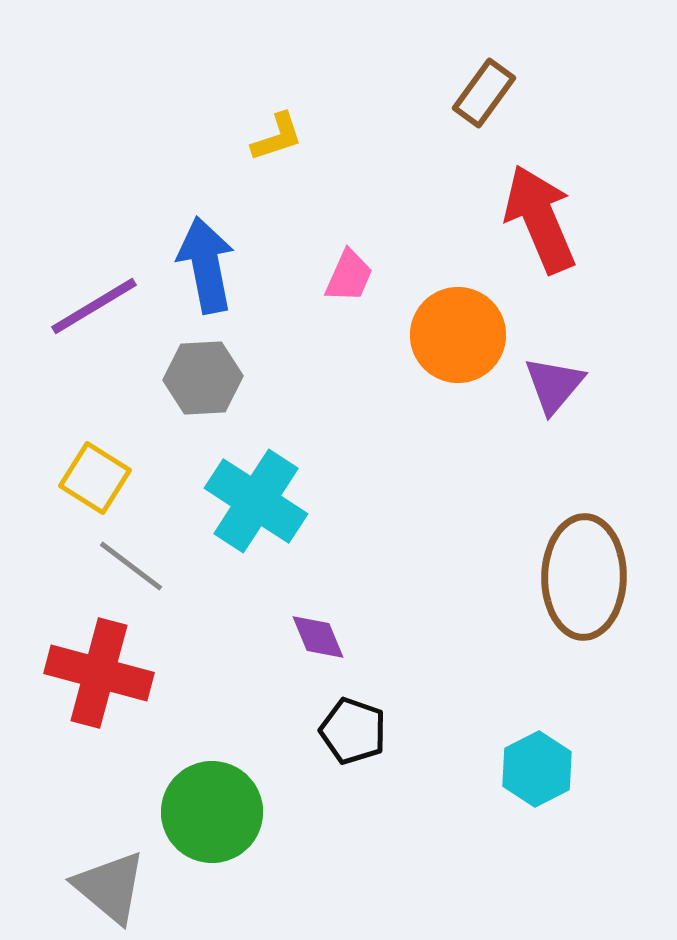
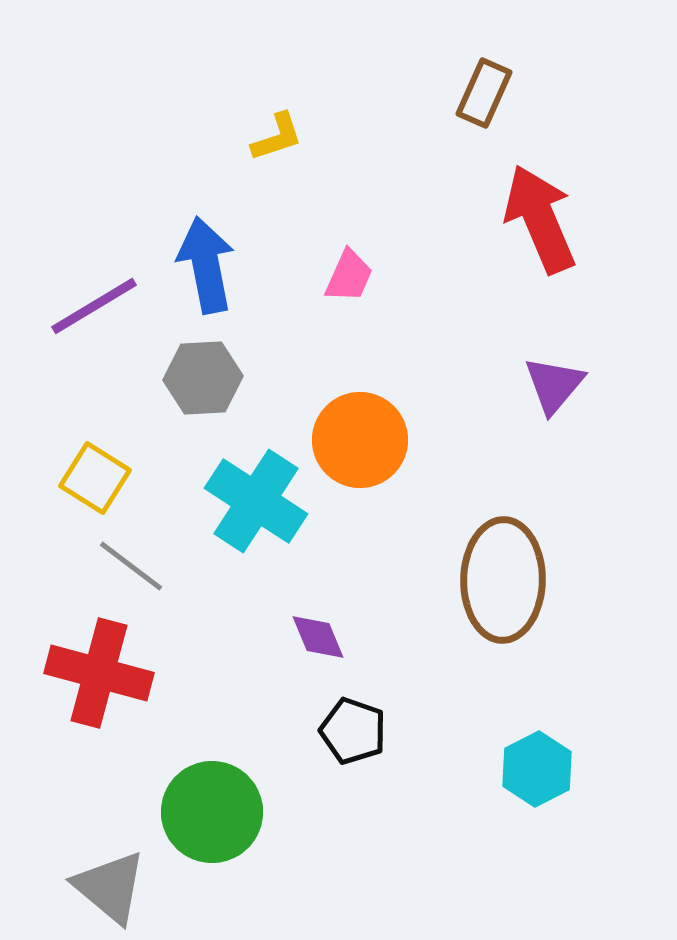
brown rectangle: rotated 12 degrees counterclockwise
orange circle: moved 98 px left, 105 px down
brown ellipse: moved 81 px left, 3 px down
